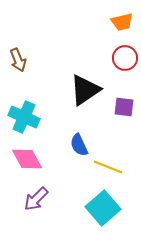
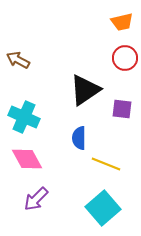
brown arrow: rotated 140 degrees clockwise
purple square: moved 2 px left, 2 px down
blue semicircle: moved 7 px up; rotated 25 degrees clockwise
yellow line: moved 2 px left, 3 px up
